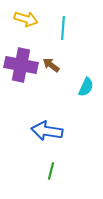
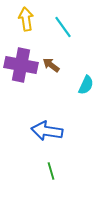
yellow arrow: rotated 115 degrees counterclockwise
cyan line: moved 1 px up; rotated 40 degrees counterclockwise
cyan semicircle: moved 2 px up
green line: rotated 30 degrees counterclockwise
